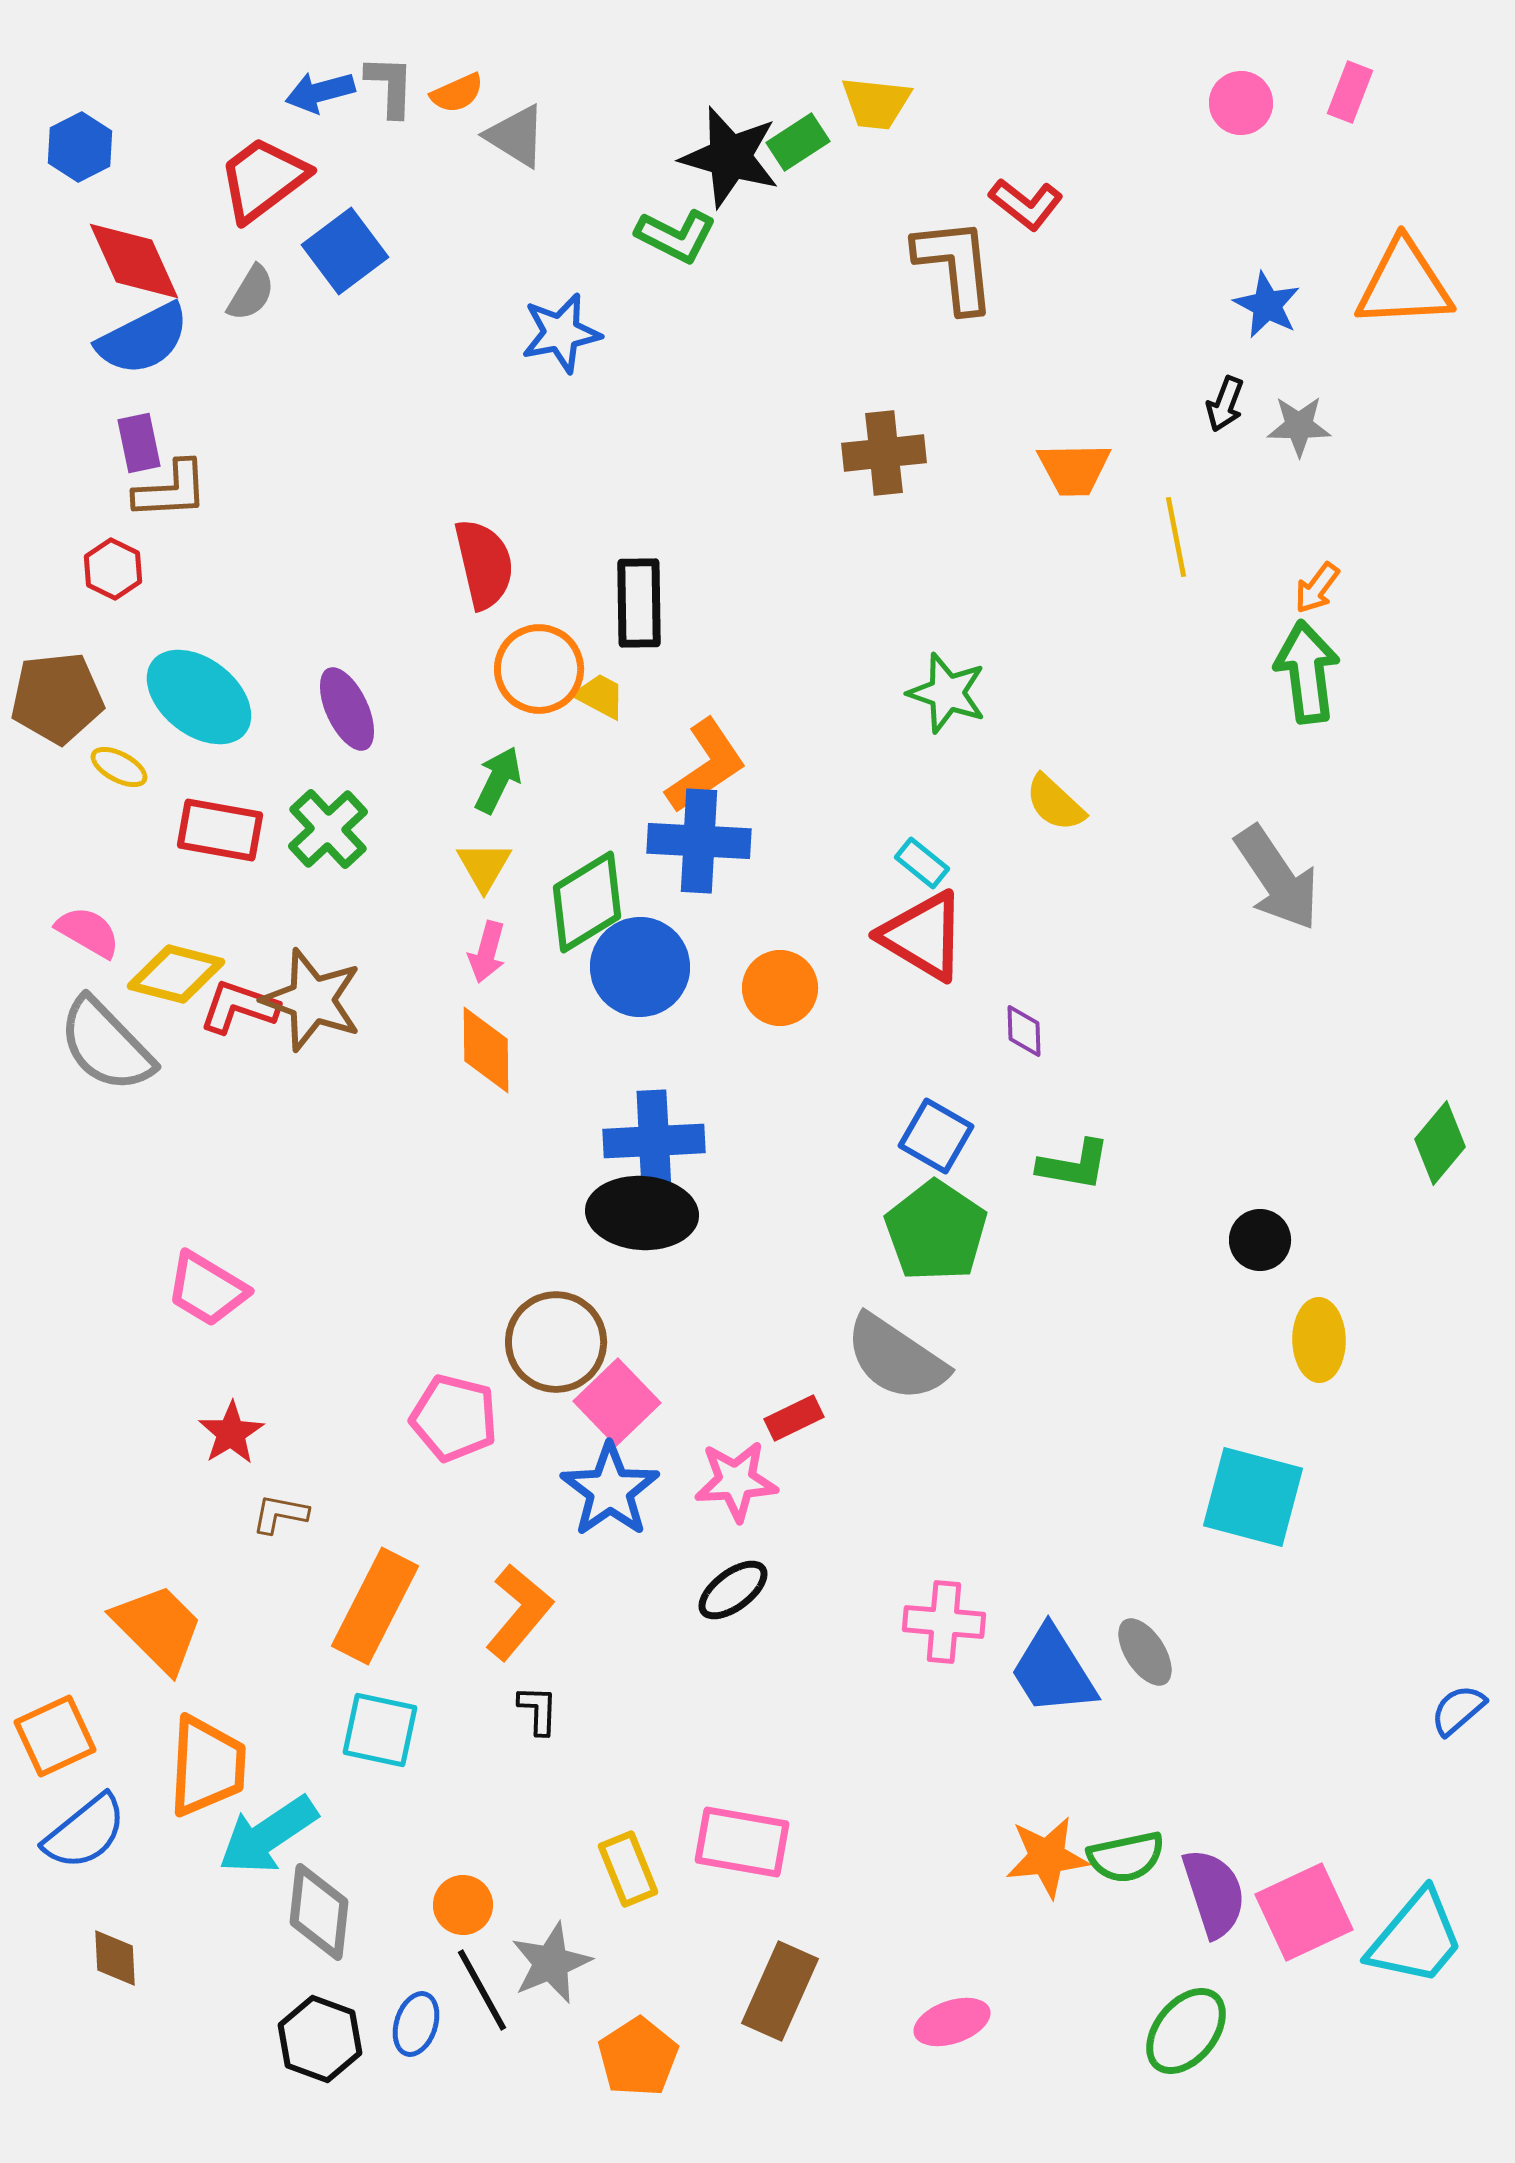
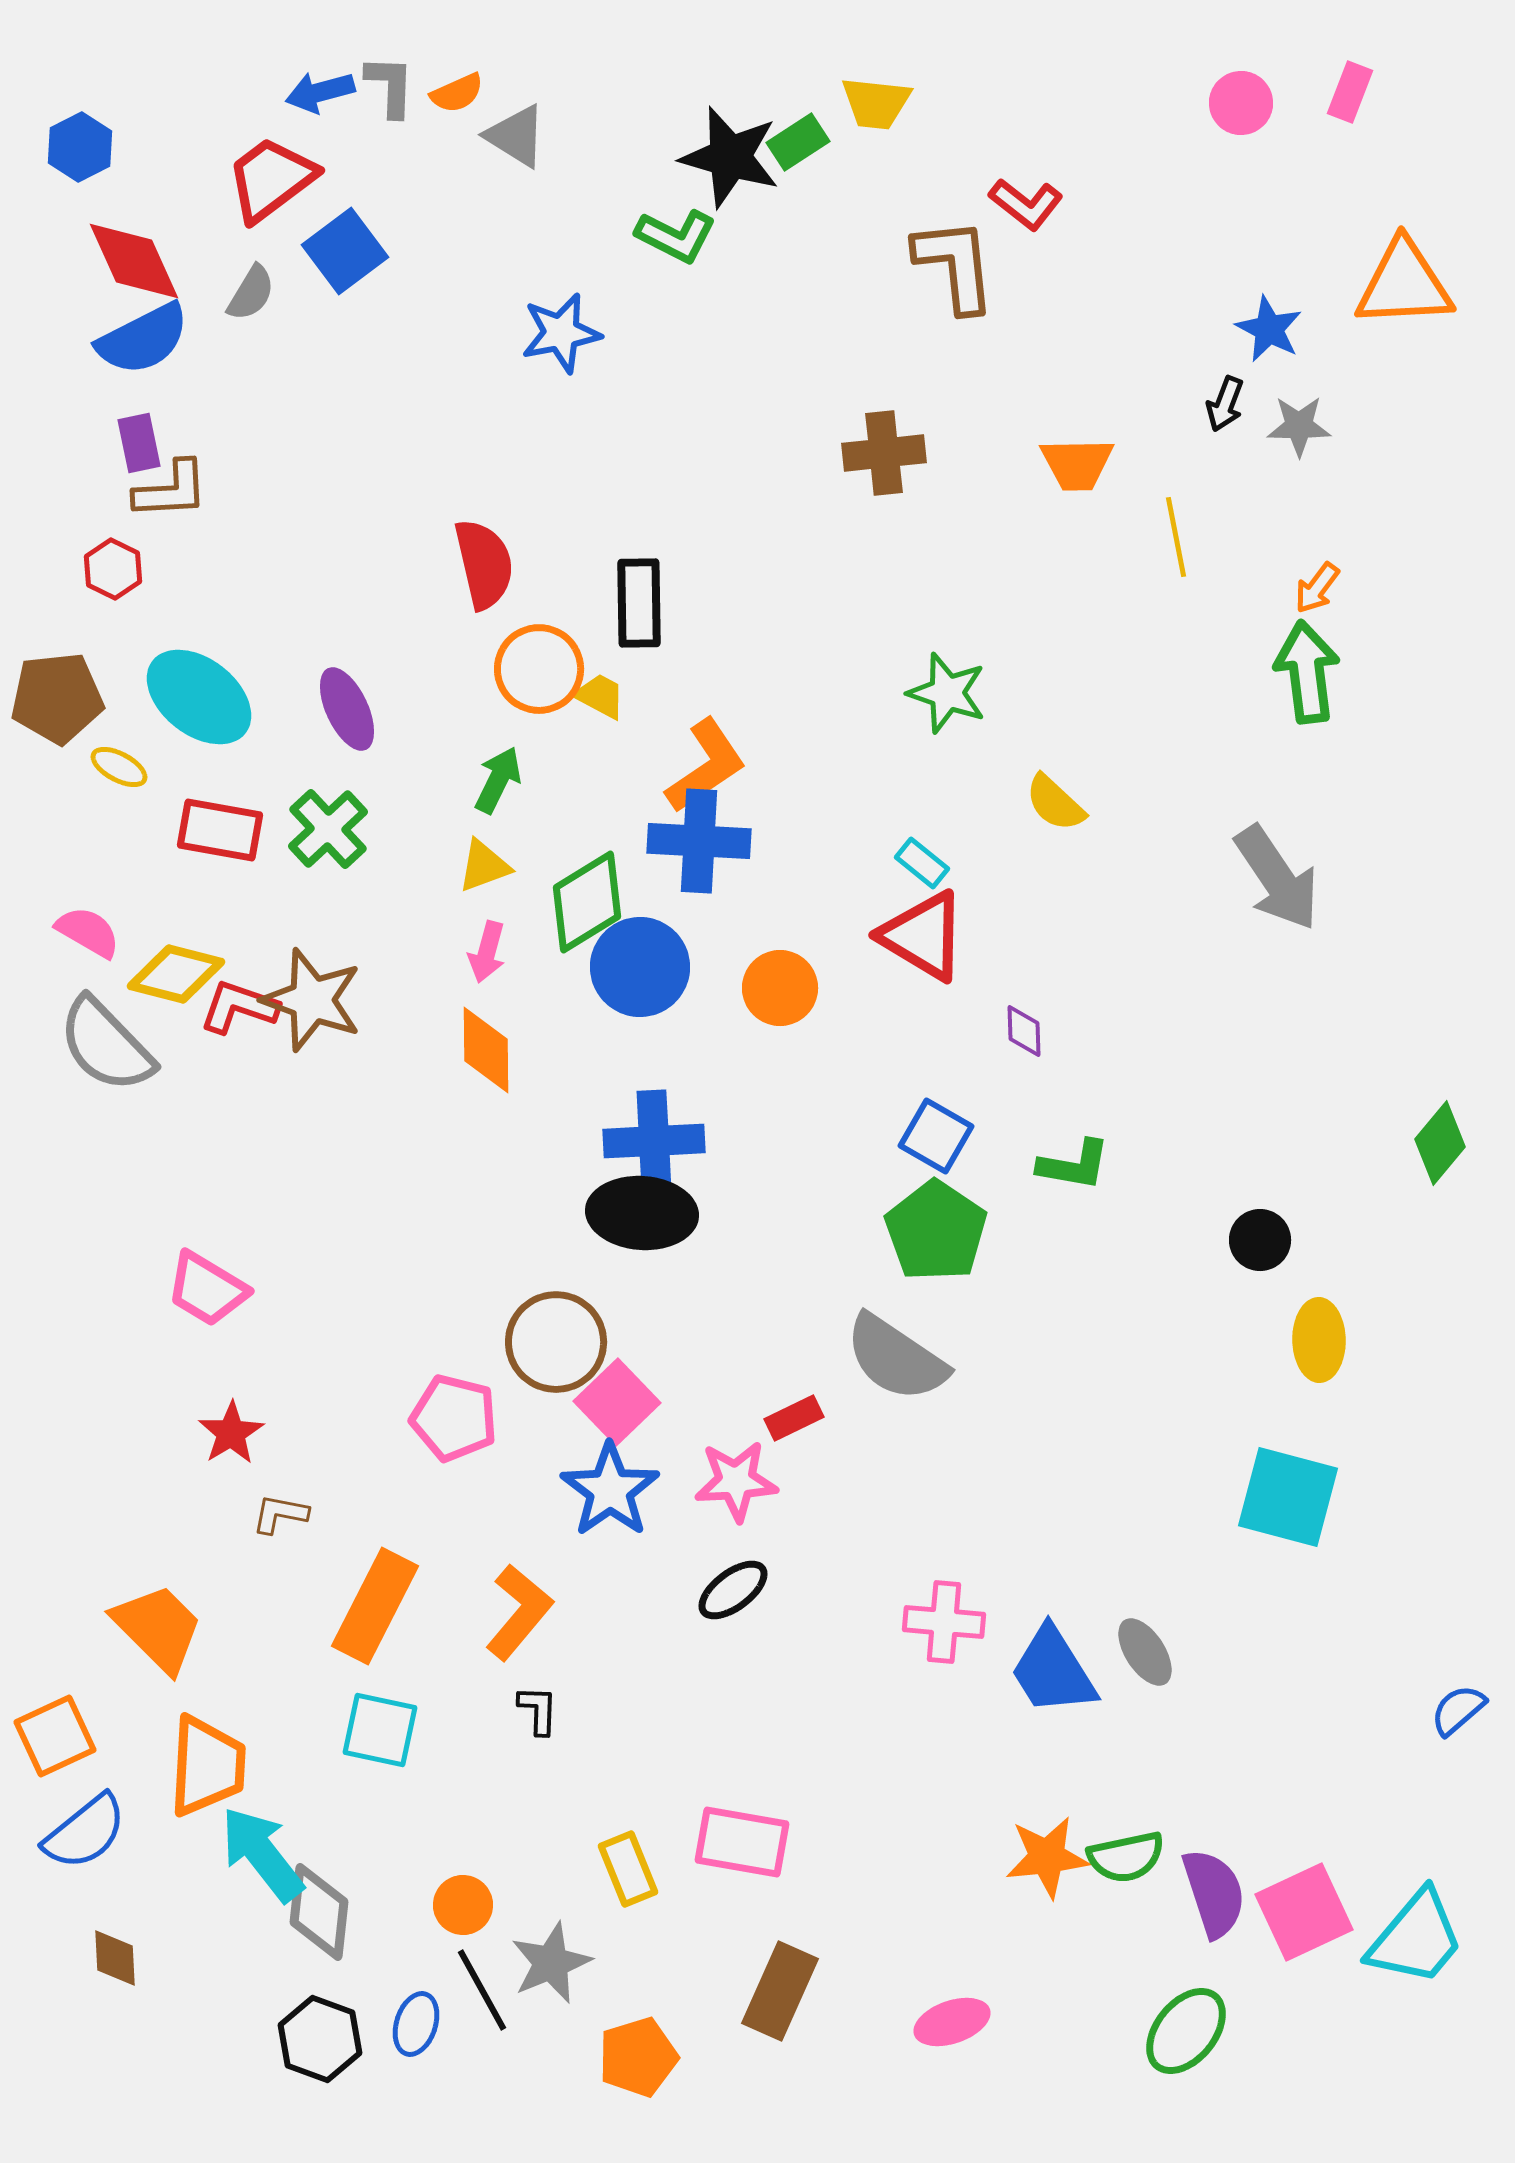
red trapezoid at (263, 179): moved 8 px right
blue star at (1267, 305): moved 2 px right, 24 px down
orange trapezoid at (1074, 469): moved 3 px right, 5 px up
yellow triangle at (484, 866): rotated 40 degrees clockwise
cyan square at (1253, 1497): moved 35 px right
cyan arrow at (268, 1835): moved 6 px left, 19 px down; rotated 86 degrees clockwise
orange pentagon at (638, 2057): rotated 16 degrees clockwise
